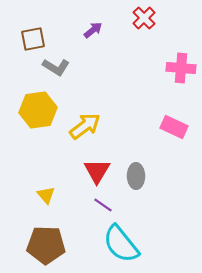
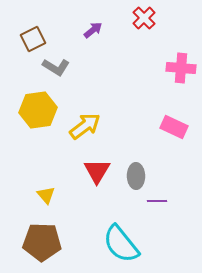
brown square: rotated 15 degrees counterclockwise
purple line: moved 54 px right, 4 px up; rotated 36 degrees counterclockwise
brown pentagon: moved 4 px left, 3 px up
